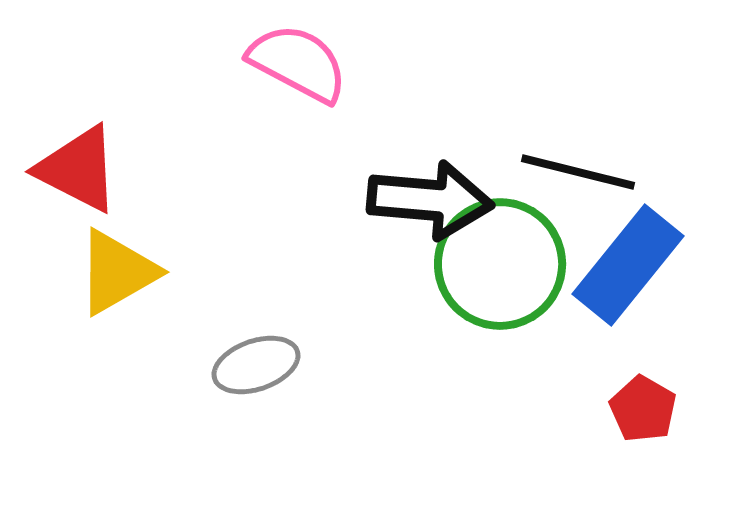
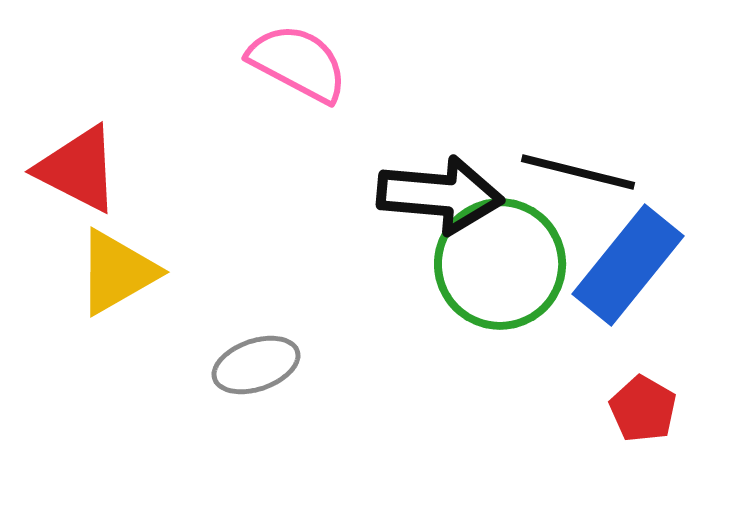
black arrow: moved 10 px right, 5 px up
